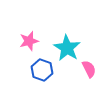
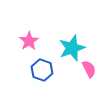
pink star: rotated 18 degrees counterclockwise
cyan star: moved 5 px right; rotated 20 degrees clockwise
